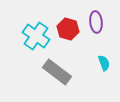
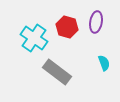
purple ellipse: rotated 15 degrees clockwise
red hexagon: moved 1 px left, 2 px up
cyan cross: moved 2 px left, 2 px down
